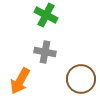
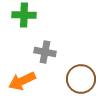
green cross: moved 22 px left; rotated 25 degrees counterclockwise
orange arrow: moved 2 px right; rotated 36 degrees clockwise
